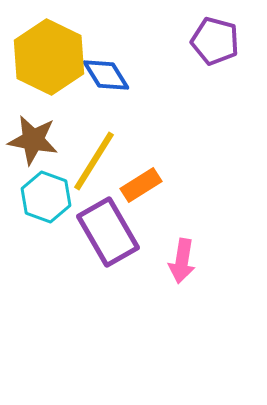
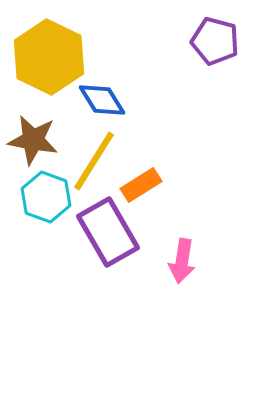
blue diamond: moved 4 px left, 25 px down
